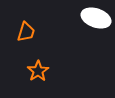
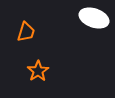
white ellipse: moved 2 px left
